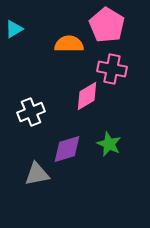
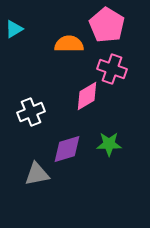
pink cross: rotated 8 degrees clockwise
green star: rotated 25 degrees counterclockwise
